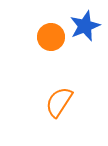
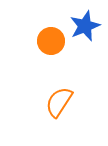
orange circle: moved 4 px down
